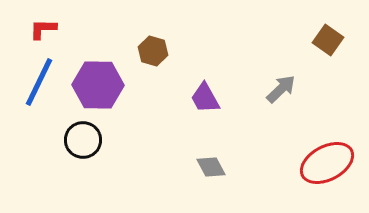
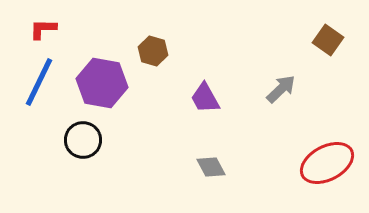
purple hexagon: moved 4 px right, 2 px up; rotated 9 degrees clockwise
